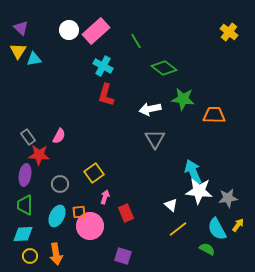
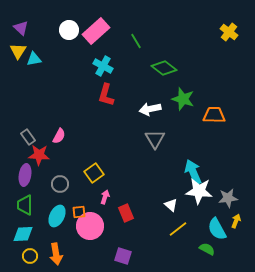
green star: rotated 10 degrees clockwise
yellow arrow: moved 2 px left, 4 px up; rotated 16 degrees counterclockwise
